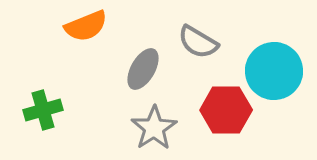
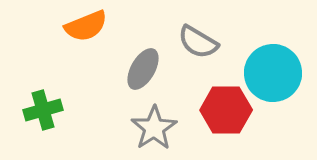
cyan circle: moved 1 px left, 2 px down
